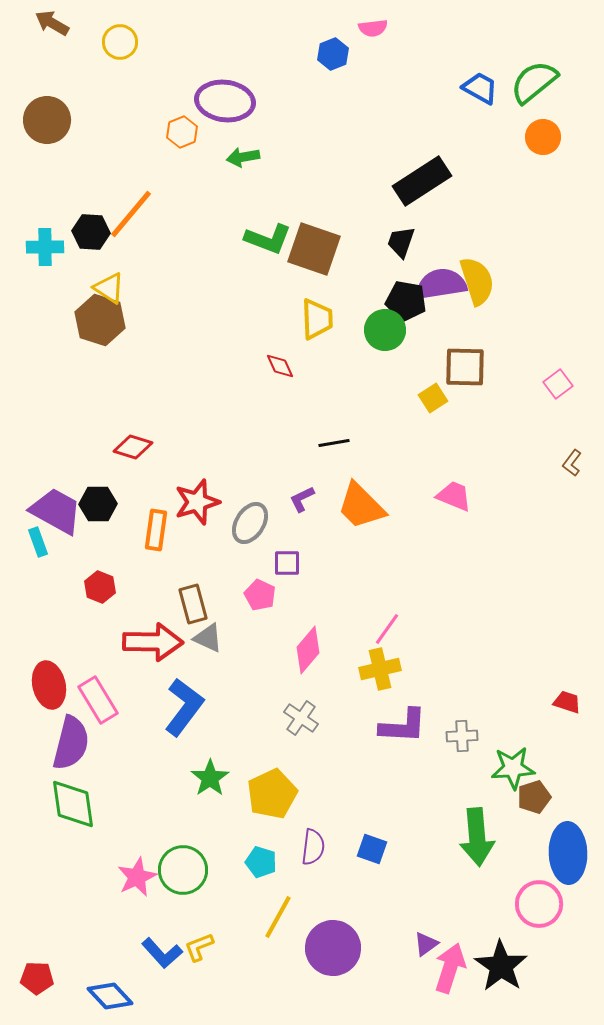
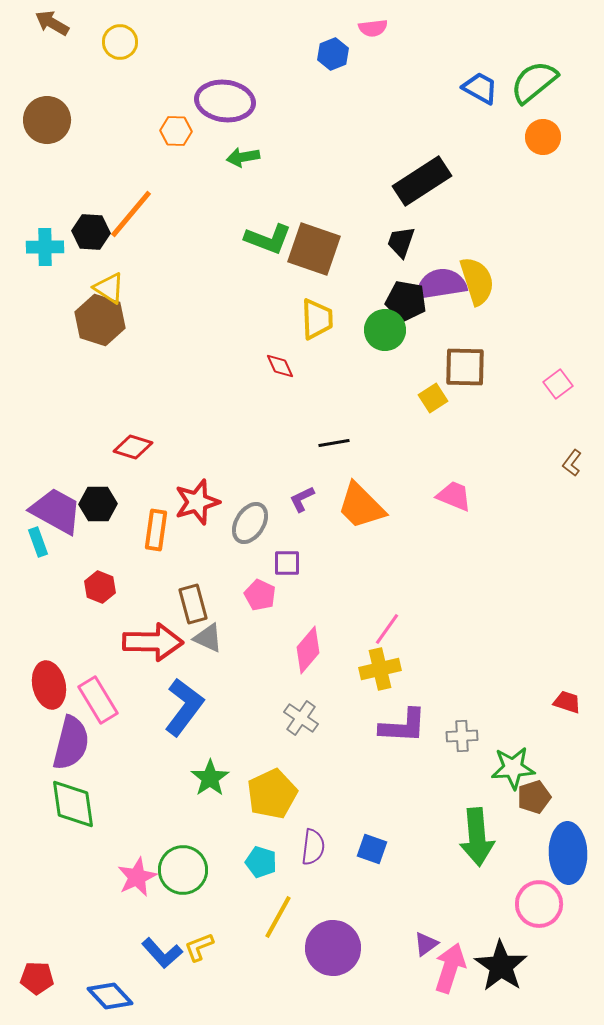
orange hexagon at (182, 132): moved 6 px left, 1 px up; rotated 24 degrees clockwise
